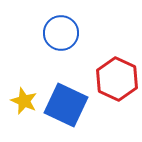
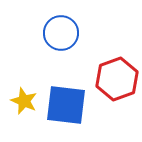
red hexagon: rotated 15 degrees clockwise
blue square: rotated 18 degrees counterclockwise
